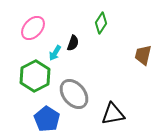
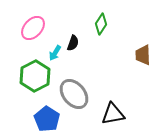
green diamond: moved 1 px down
brown trapezoid: rotated 15 degrees counterclockwise
